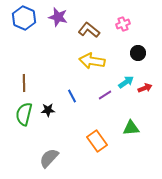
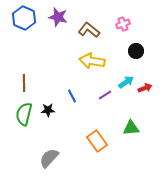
black circle: moved 2 px left, 2 px up
